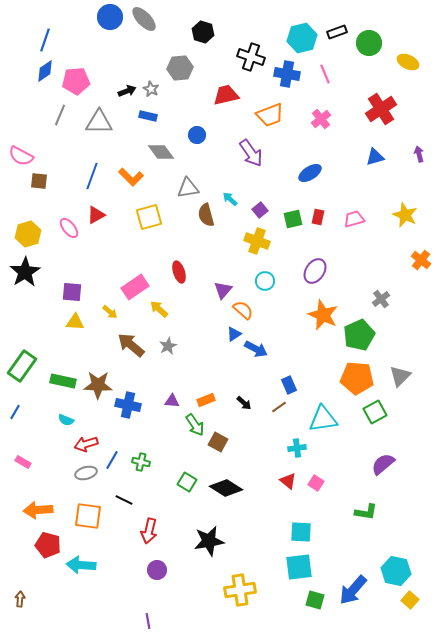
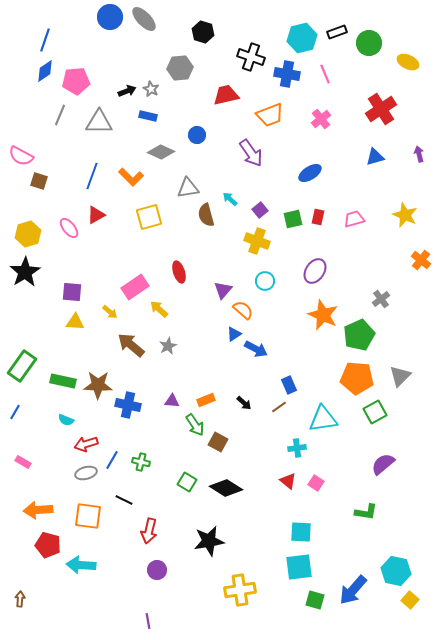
gray diamond at (161, 152): rotated 28 degrees counterclockwise
brown square at (39, 181): rotated 12 degrees clockwise
